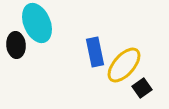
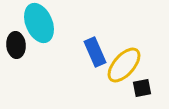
cyan ellipse: moved 2 px right
blue rectangle: rotated 12 degrees counterclockwise
black square: rotated 24 degrees clockwise
